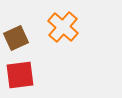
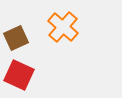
red square: moved 1 px left; rotated 32 degrees clockwise
